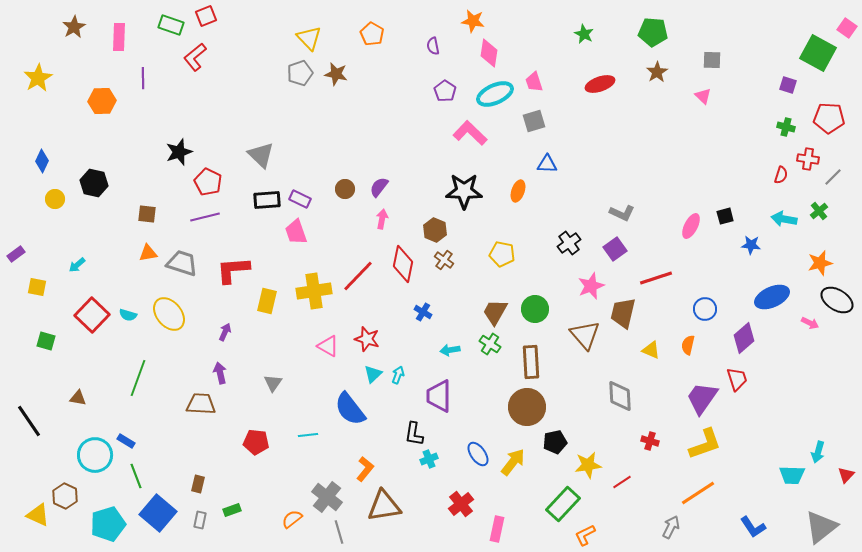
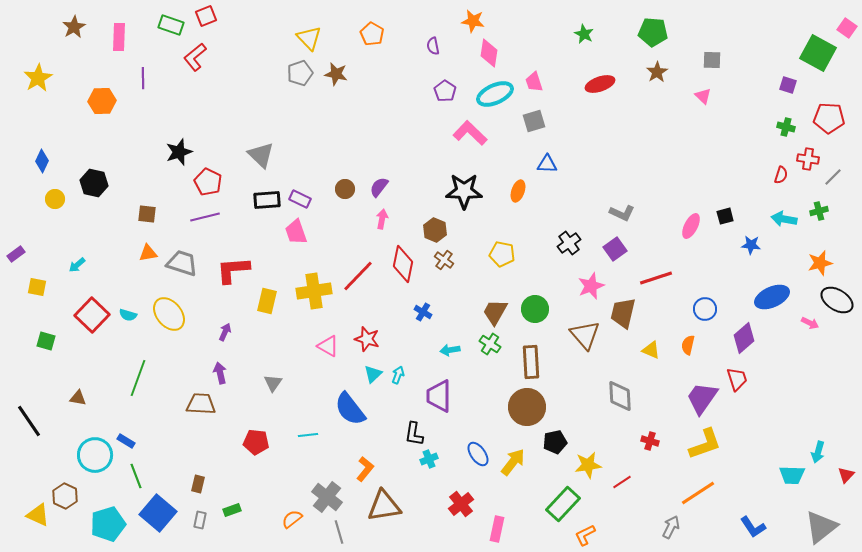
green cross at (819, 211): rotated 24 degrees clockwise
